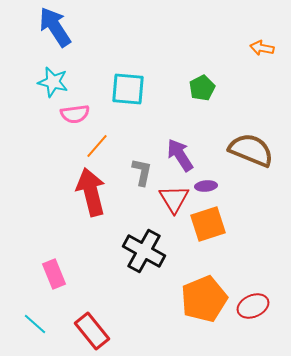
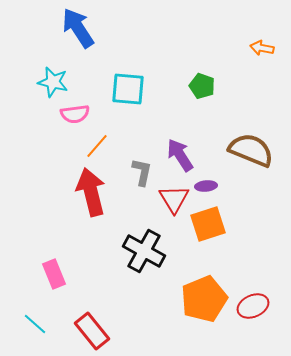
blue arrow: moved 23 px right, 1 px down
green pentagon: moved 2 px up; rotated 25 degrees counterclockwise
